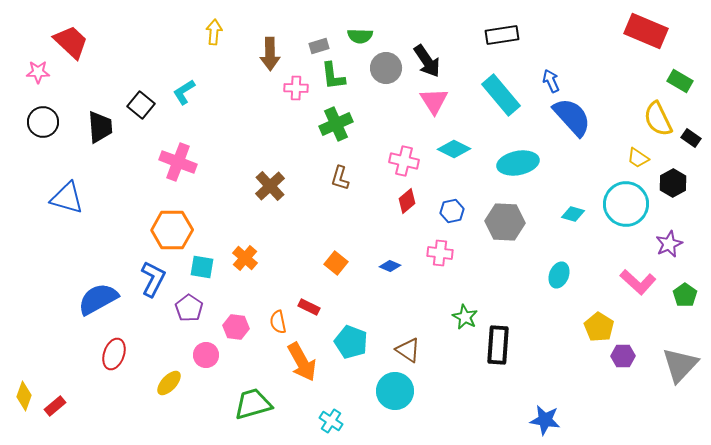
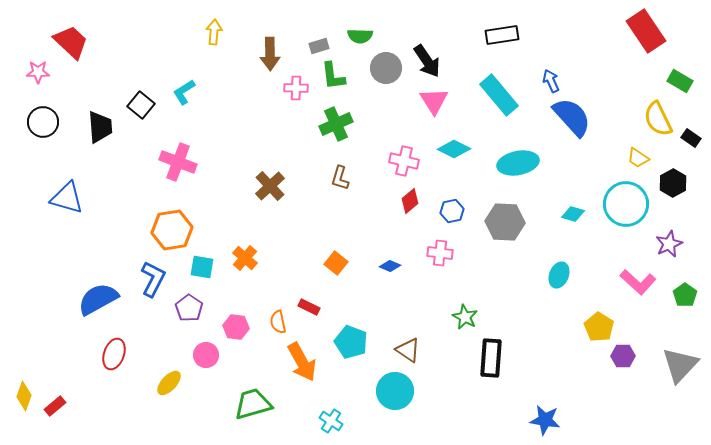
red rectangle at (646, 31): rotated 33 degrees clockwise
cyan rectangle at (501, 95): moved 2 px left
red diamond at (407, 201): moved 3 px right
orange hexagon at (172, 230): rotated 9 degrees counterclockwise
black rectangle at (498, 345): moved 7 px left, 13 px down
